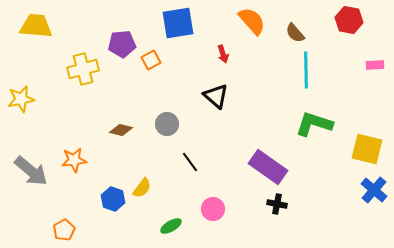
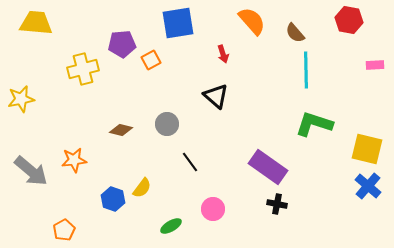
yellow trapezoid: moved 3 px up
blue cross: moved 6 px left, 4 px up
